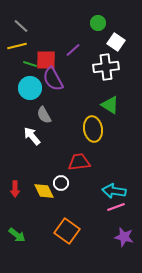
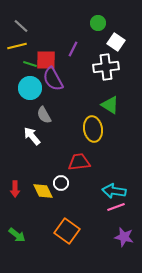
purple line: moved 1 px up; rotated 21 degrees counterclockwise
yellow diamond: moved 1 px left
